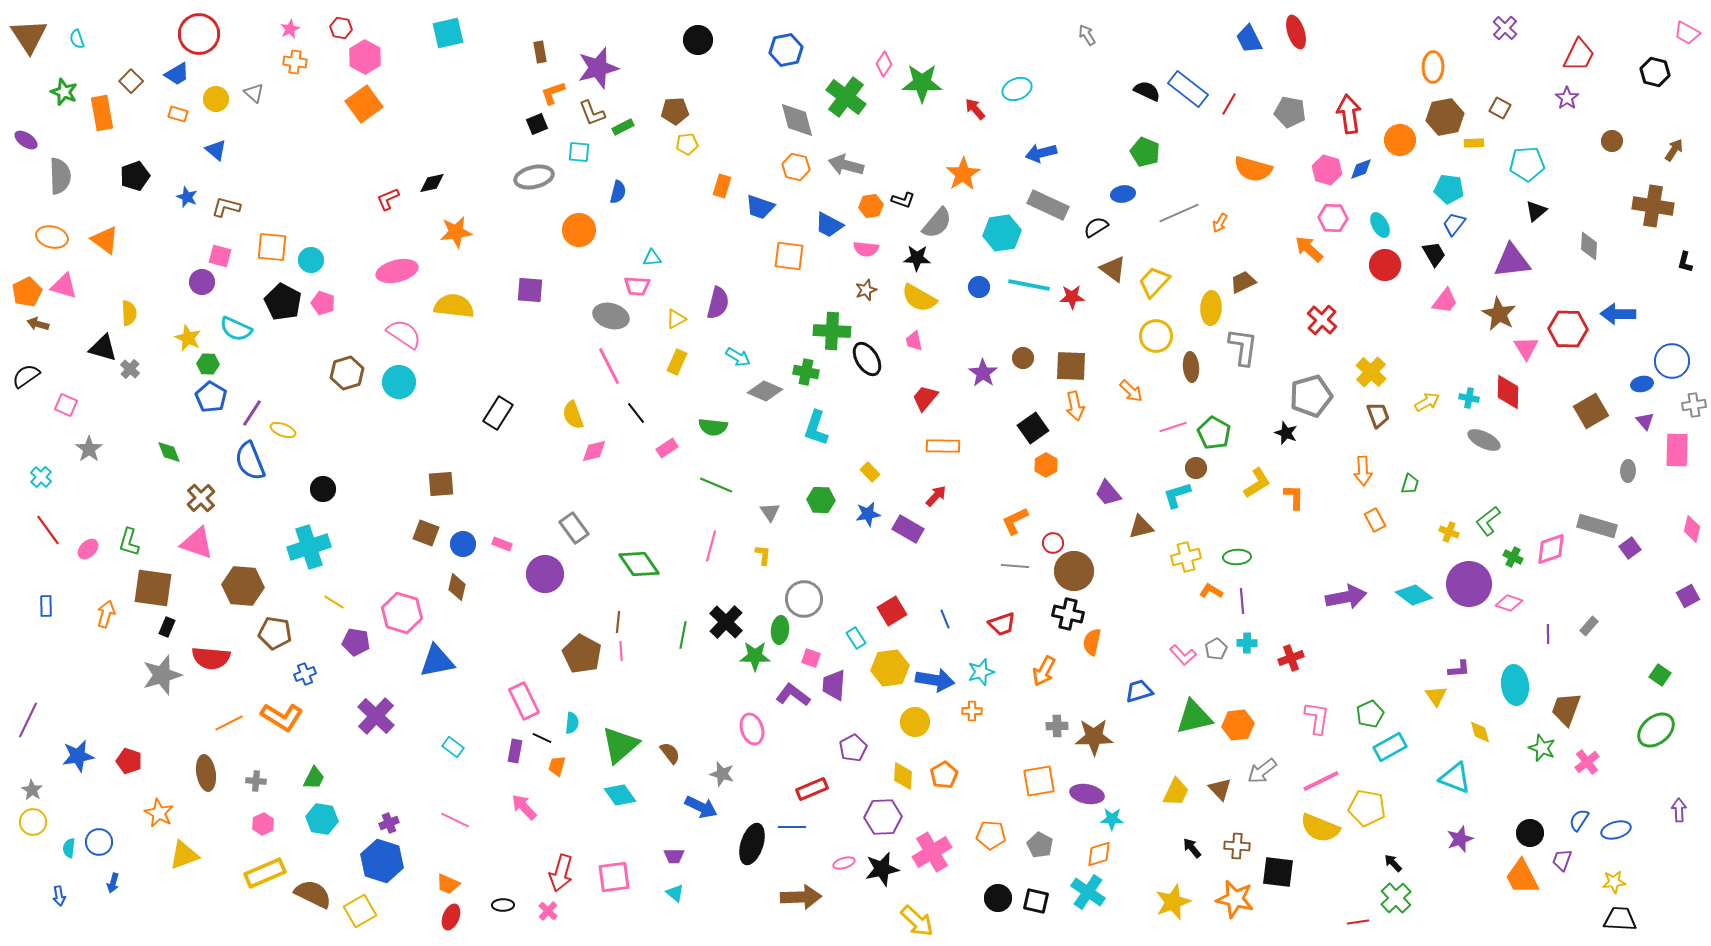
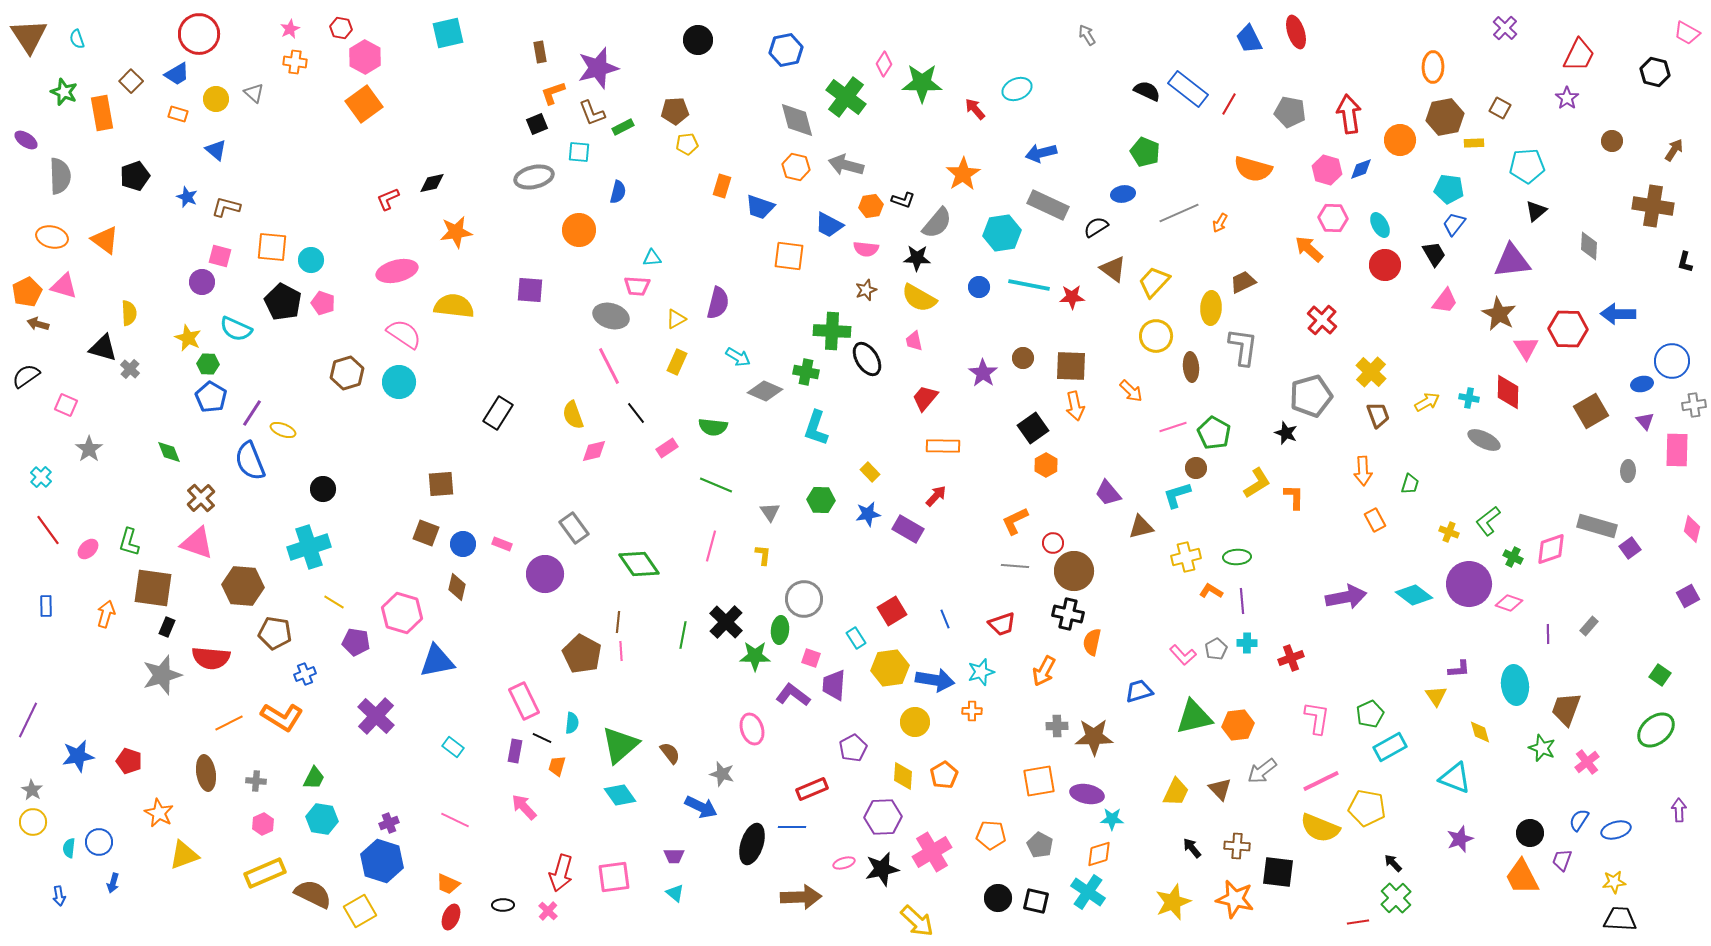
cyan pentagon at (1527, 164): moved 2 px down
